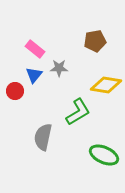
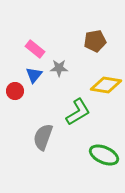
gray semicircle: rotated 8 degrees clockwise
